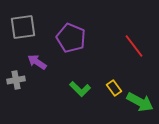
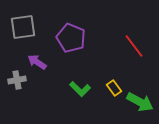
gray cross: moved 1 px right
